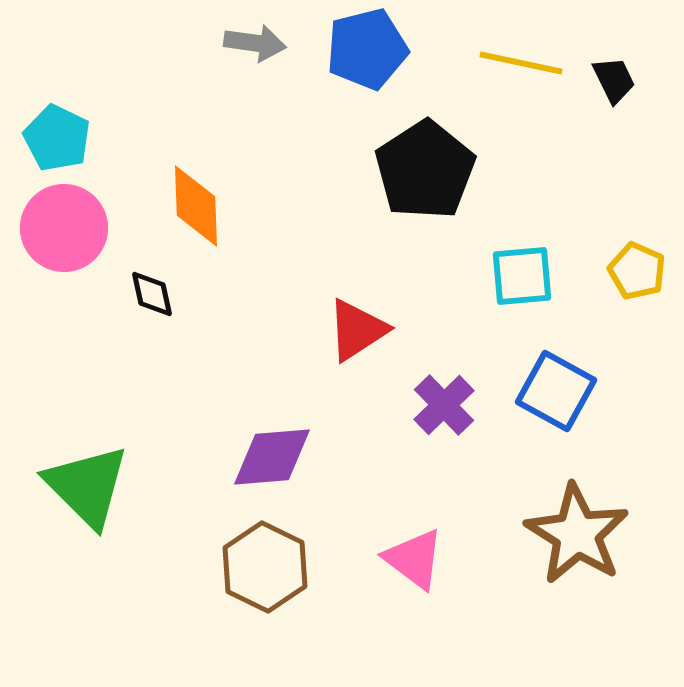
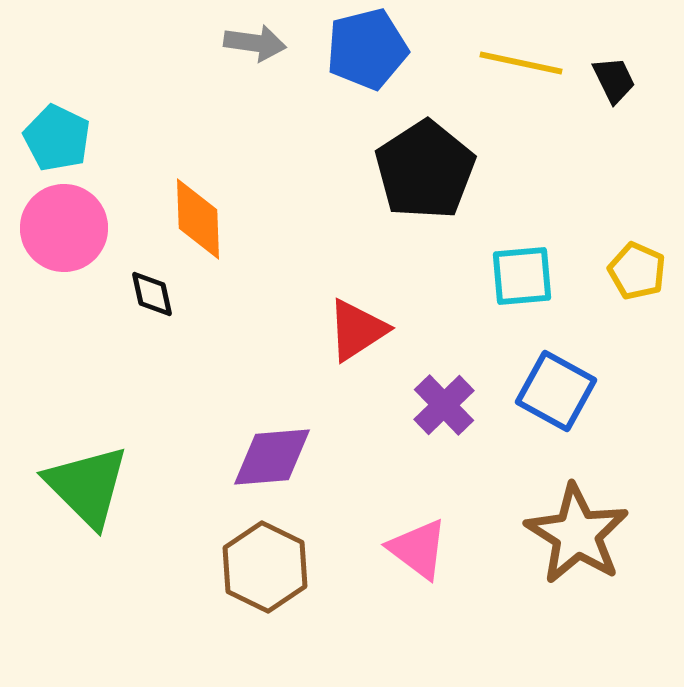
orange diamond: moved 2 px right, 13 px down
pink triangle: moved 4 px right, 10 px up
